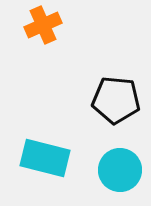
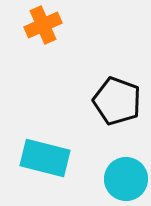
black pentagon: moved 1 px right, 1 px down; rotated 15 degrees clockwise
cyan circle: moved 6 px right, 9 px down
